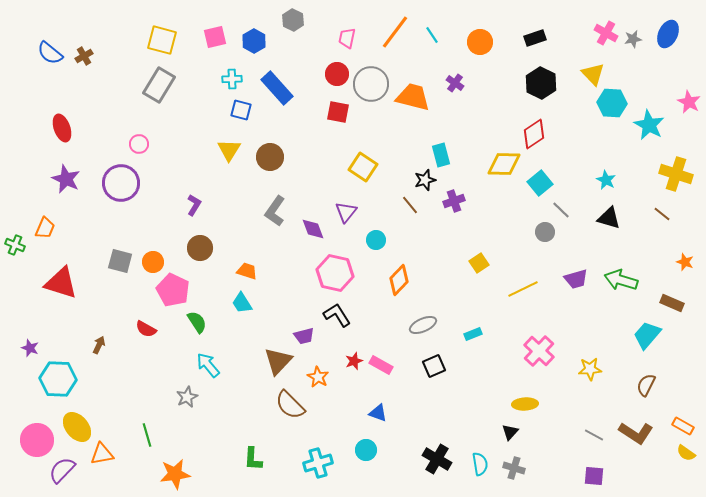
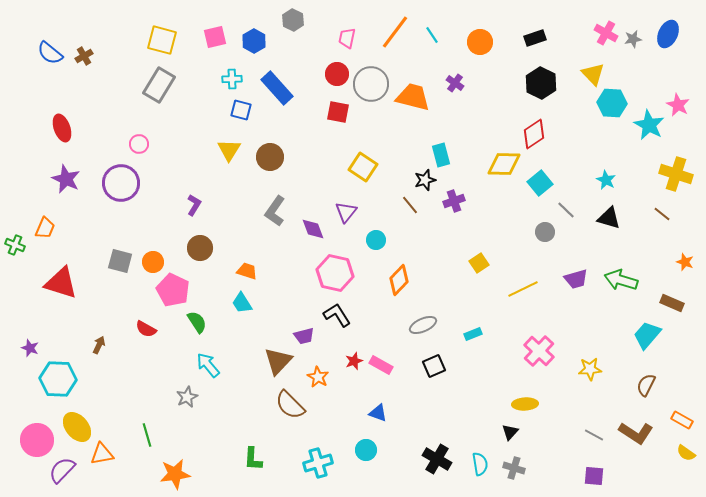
pink star at (689, 102): moved 11 px left, 3 px down
gray line at (561, 210): moved 5 px right
orange rectangle at (683, 426): moved 1 px left, 6 px up
